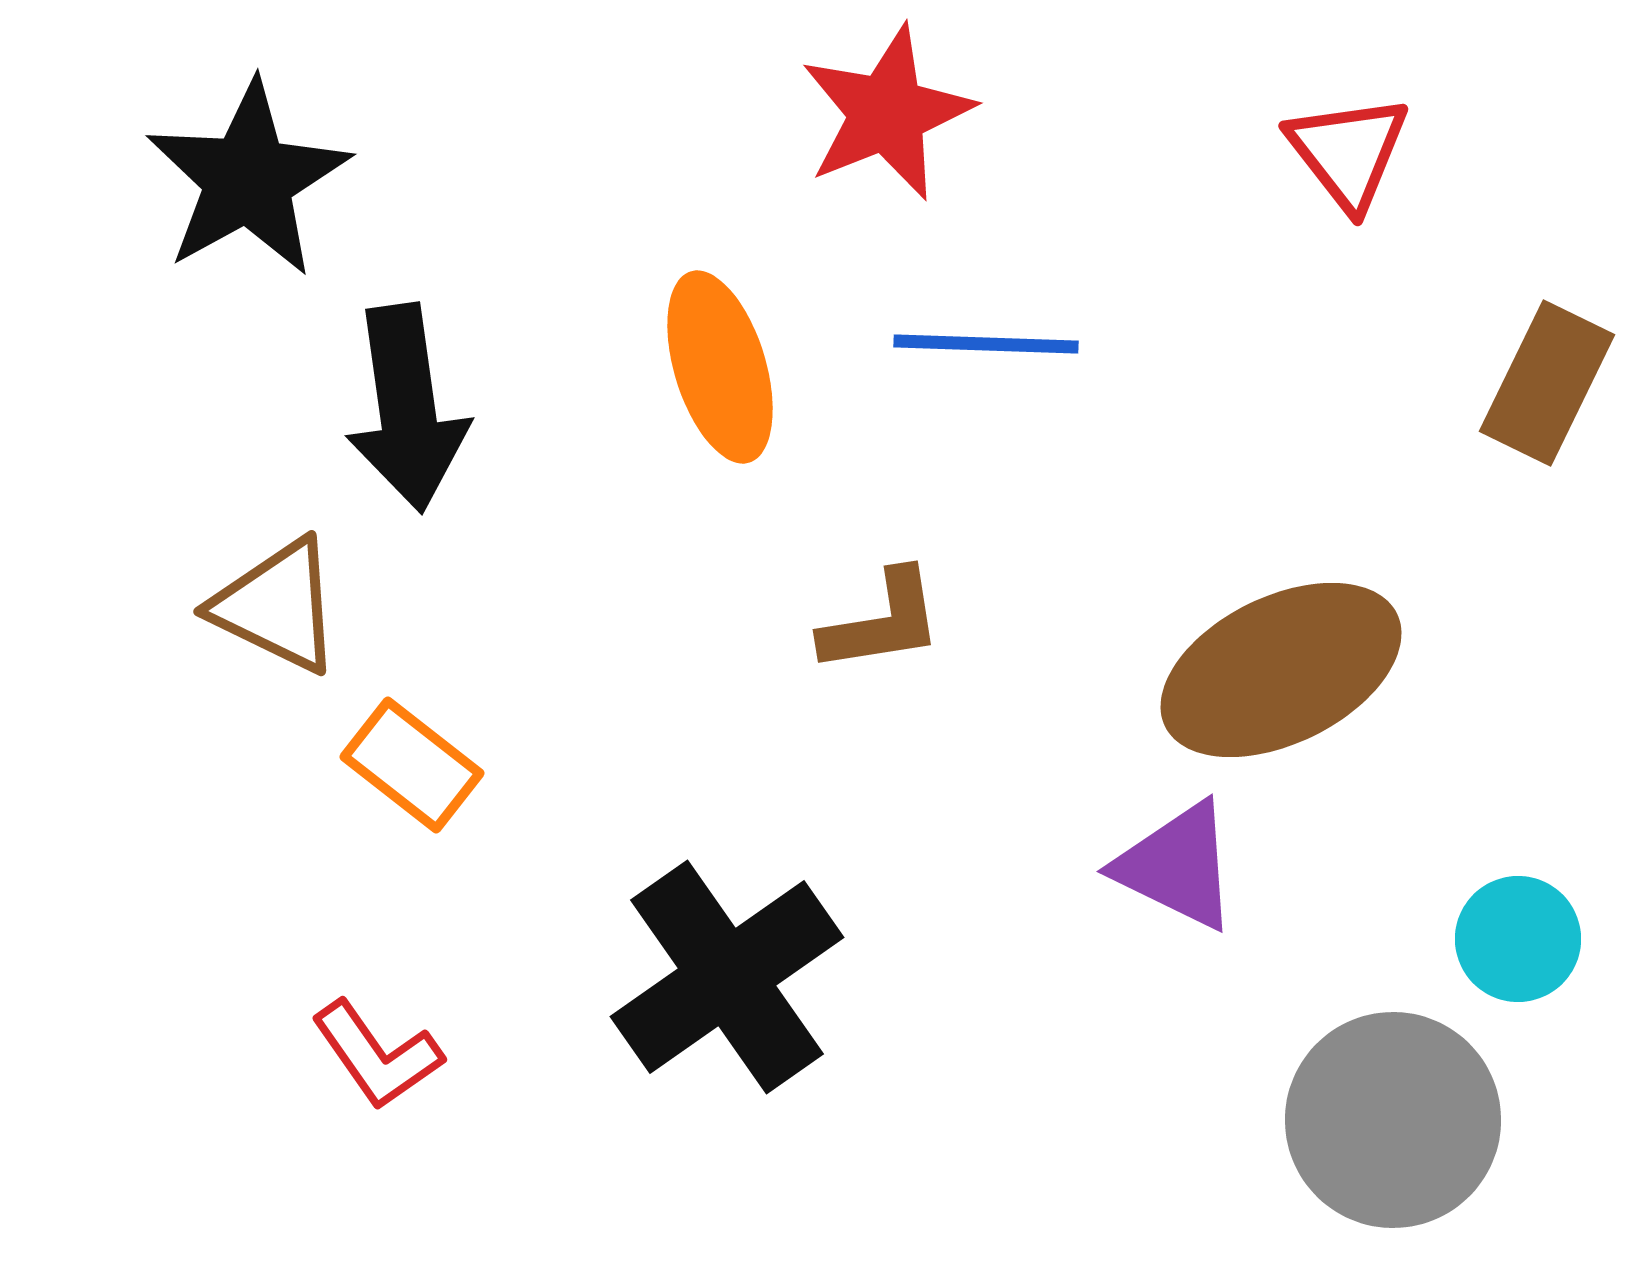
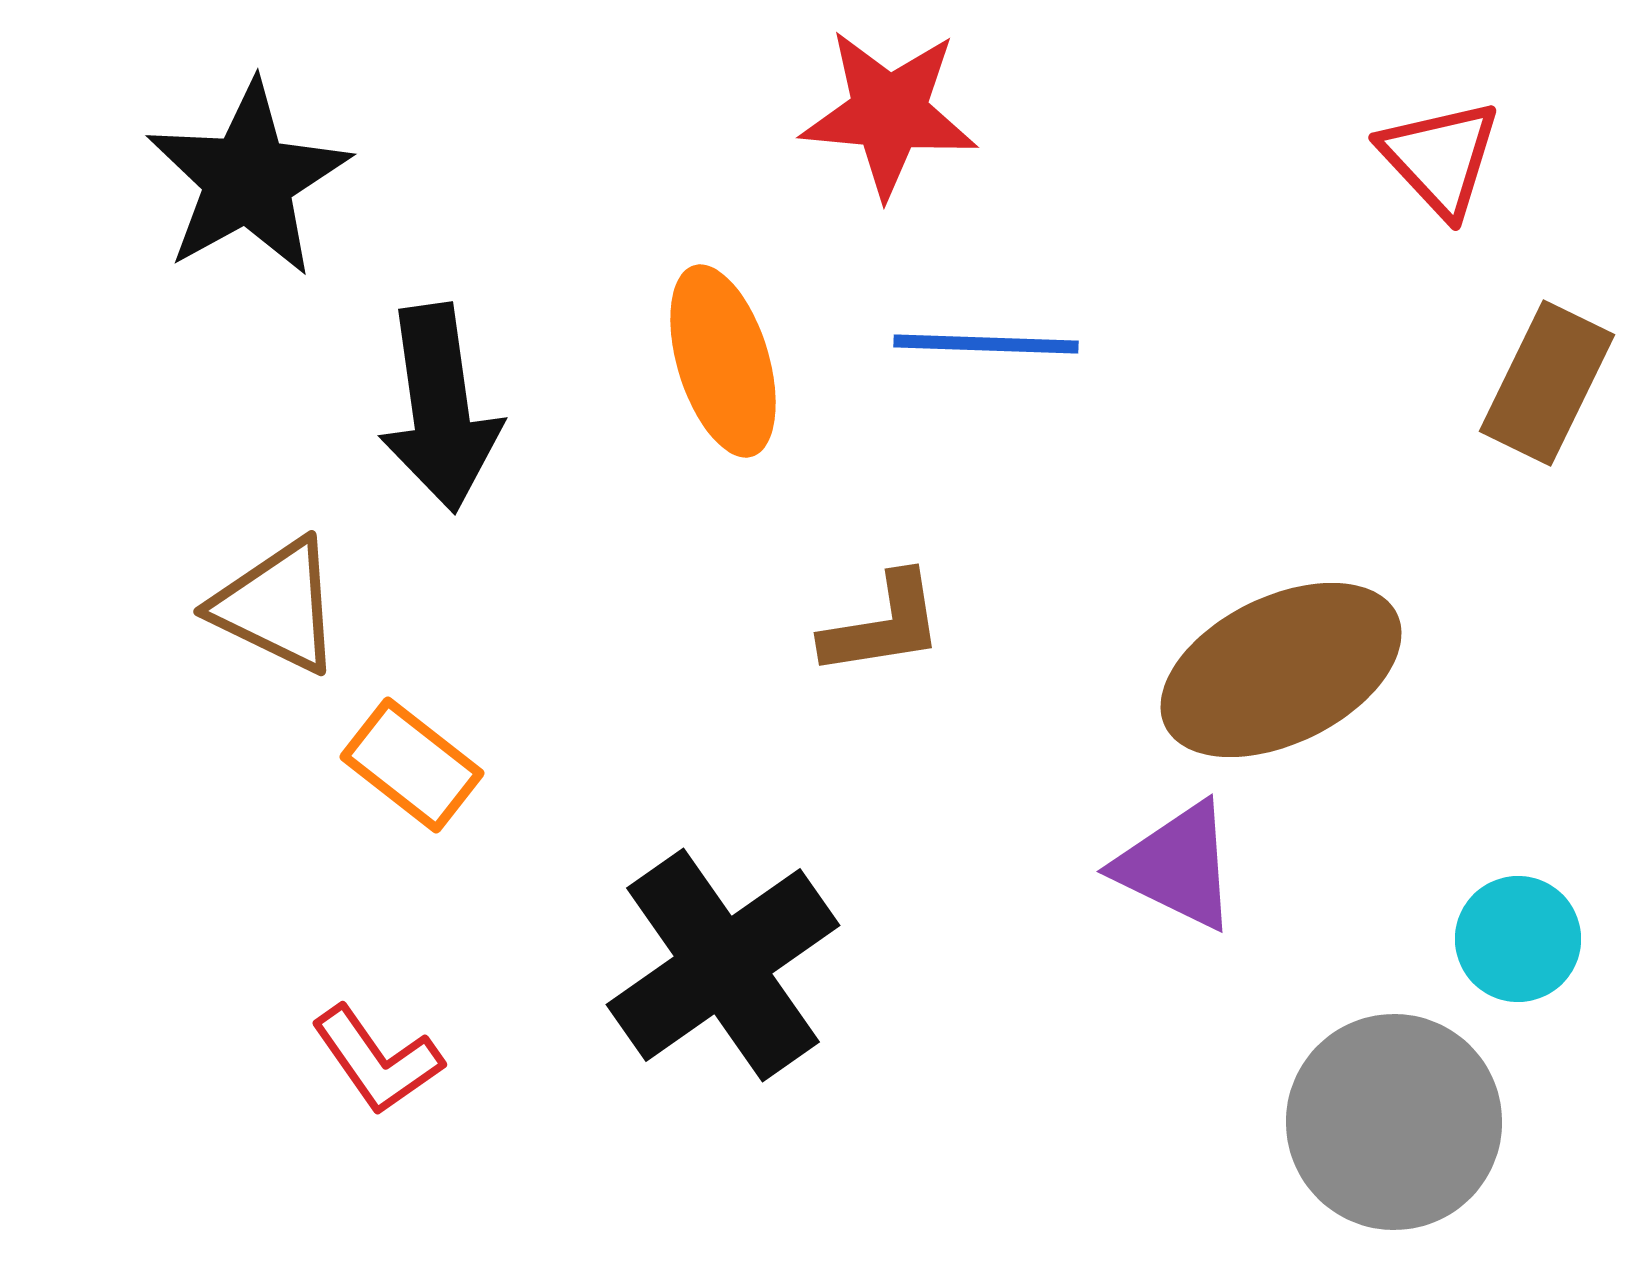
red star: moved 2 px right; rotated 27 degrees clockwise
red triangle: moved 92 px right, 6 px down; rotated 5 degrees counterclockwise
orange ellipse: moved 3 px right, 6 px up
black arrow: moved 33 px right
brown L-shape: moved 1 px right, 3 px down
black cross: moved 4 px left, 12 px up
red L-shape: moved 5 px down
gray circle: moved 1 px right, 2 px down
